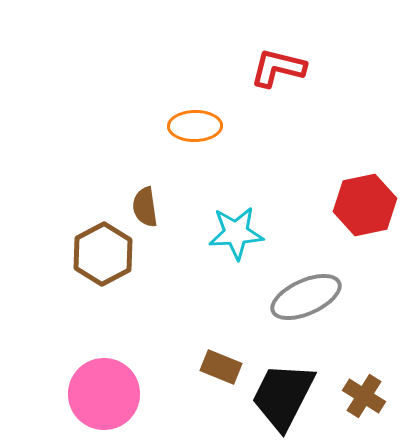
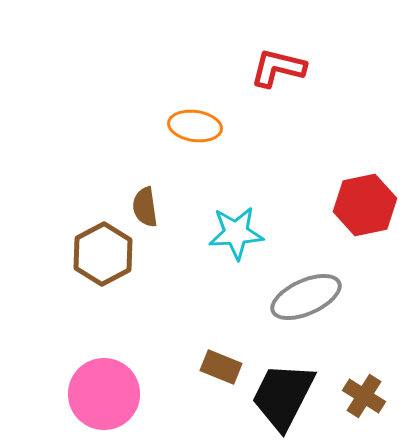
orange ellipse: rotated 9 degrees clockwise
